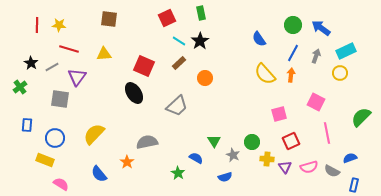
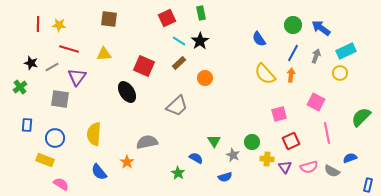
red line at (37, 25): moved 1 px right, 1 px up
black star at (31, 63): rotated 16 degrees counterclockwise
black ellipse at (134, 93): moved 7 px left, 1 px up
yellow semicircle at (94, 134): rotated 40 degrees counterclockwise
blue semicircle at (99, 174): moved 2 px up
blue rectangle at (354, 185): moved 14 px right
